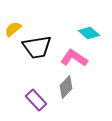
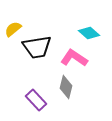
gray diamond: rotated 30 degrees counterclockwise
